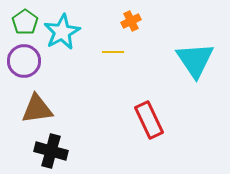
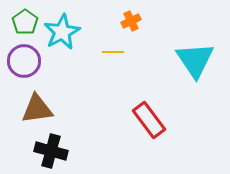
red rectangle: rotated 12 degrees counterclockwise
